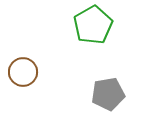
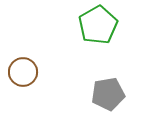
green pentagon: moved 5 px right
